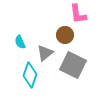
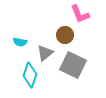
pink L-shape: moved 2 px right; rotated 15 degrees counterclockwise
cyan semicircle: rotated 56 degrees counterclockwise
